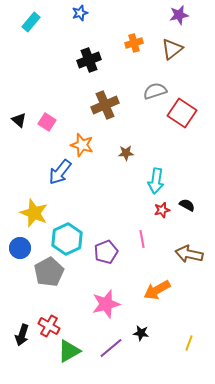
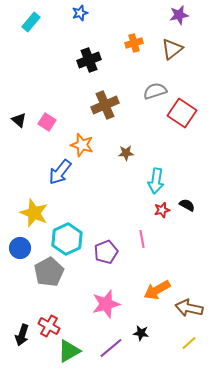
brown arrow: moved 54 px down
yellow line: rotated 28 degrees clockwise
